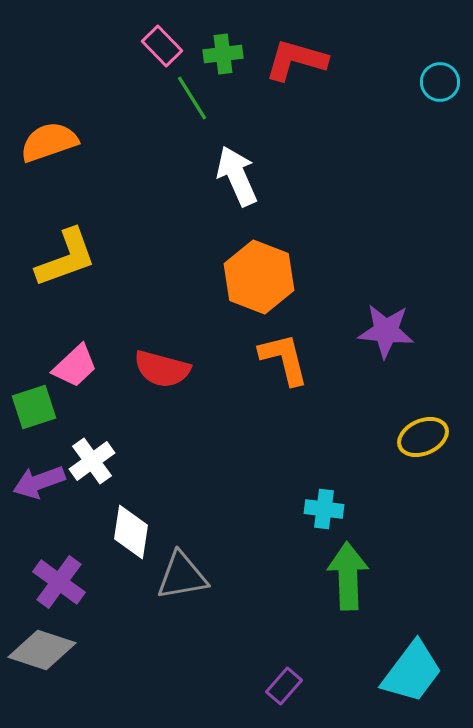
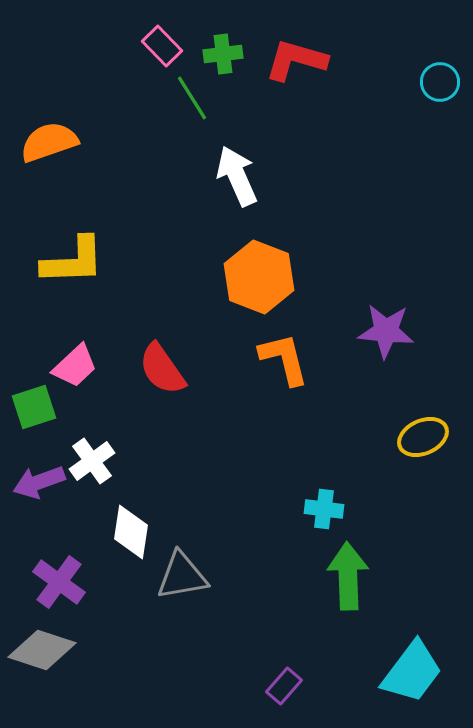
yellow L-shape: moved 7 px right, 3 px down; rotated 18 degrees clockwise
red semicircle: rotated 40 degrees clockwise
